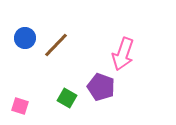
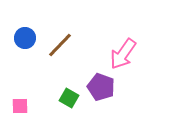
brown line: moved 4 px right
pink arrow: rotated 16 degrees clockwise
green square: moved 2 px right
pink square: rotated 18 degrees counterclockwise
